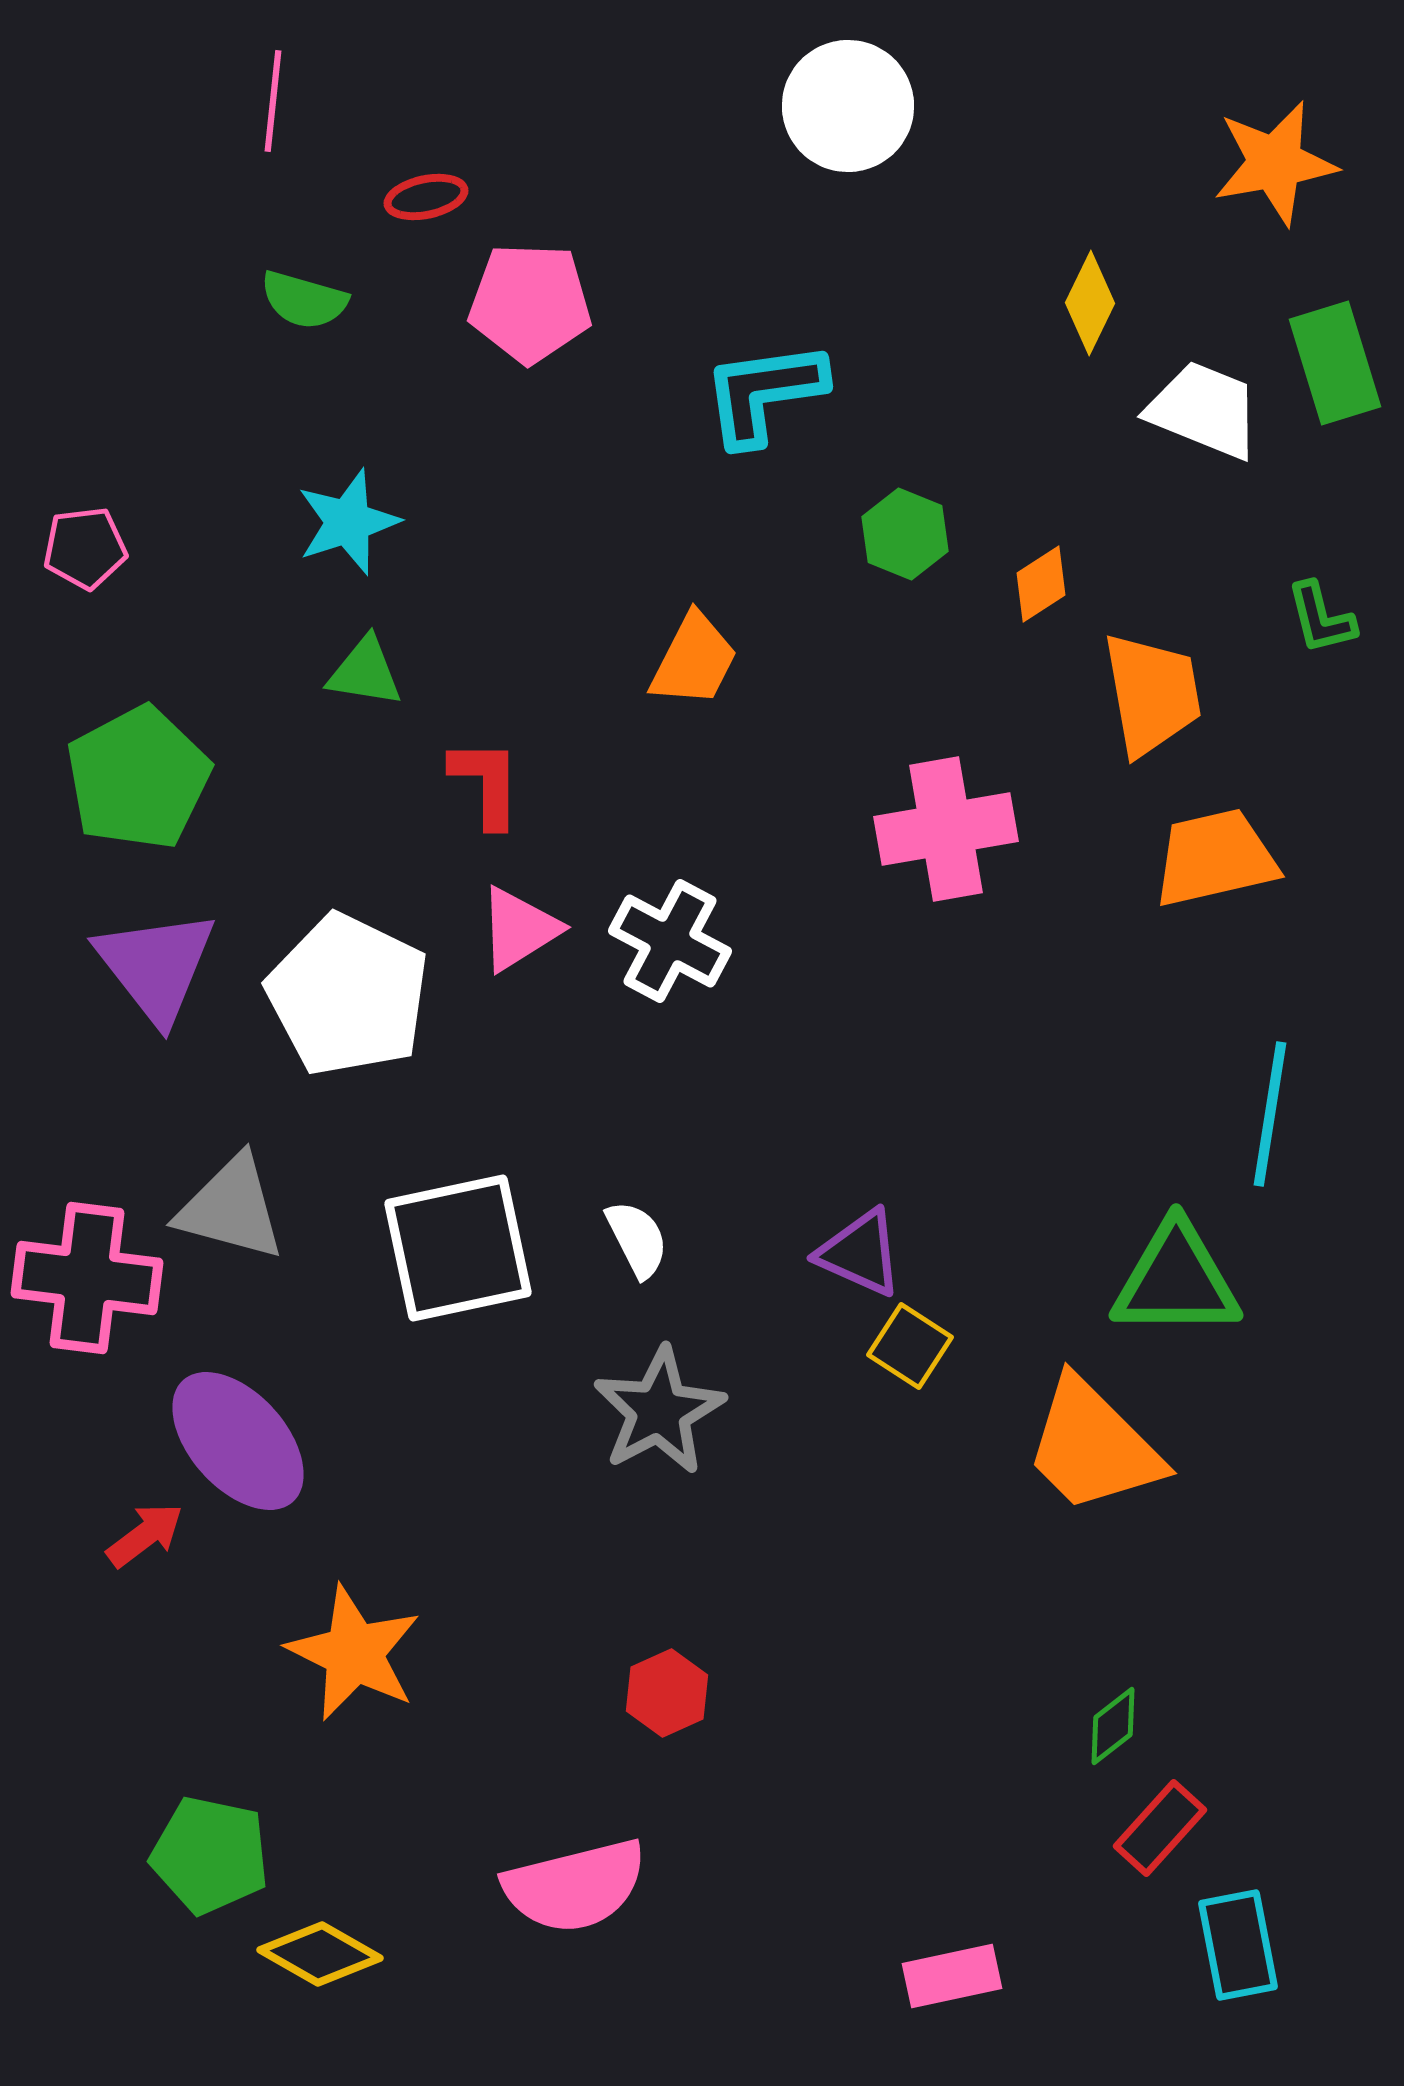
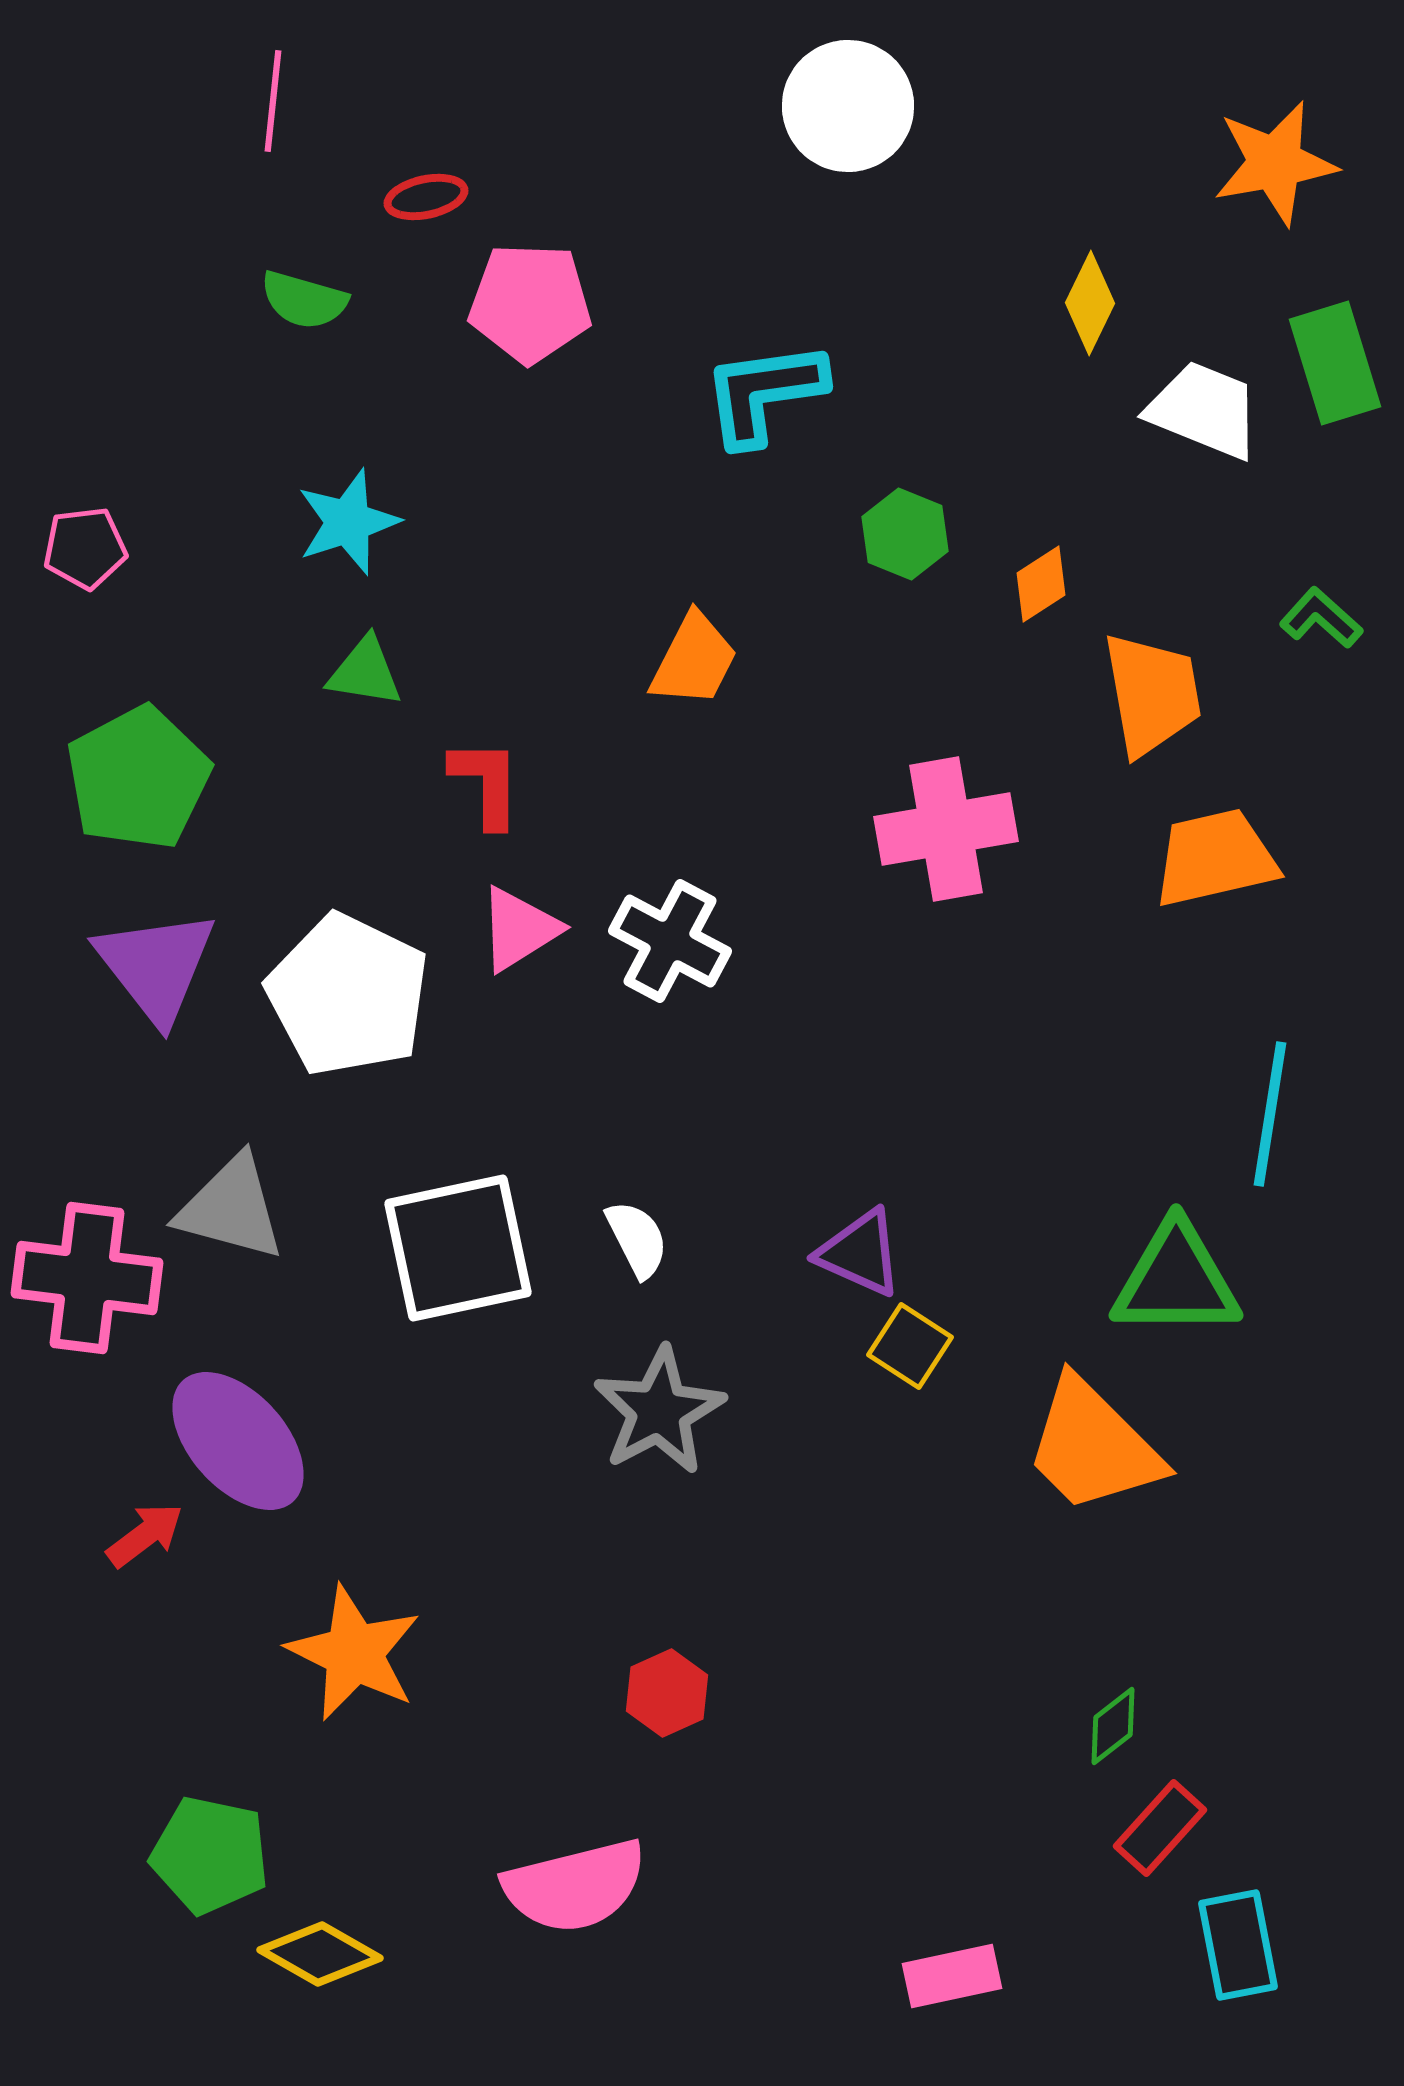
green L-shape at (1321, 618): rotated 146 degrees clockwise
